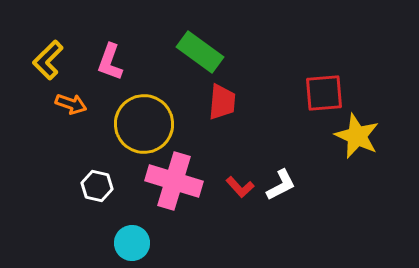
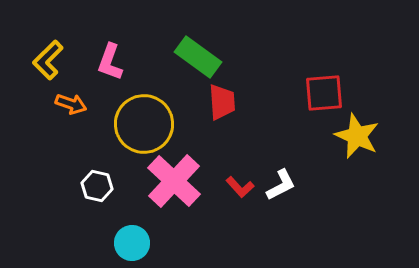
green rectangle: moved 2 px left, 5 px down
red trapezoid: rotated 9 degrees counterclockwise
pink cross: rotated 26 degrees clockwise
